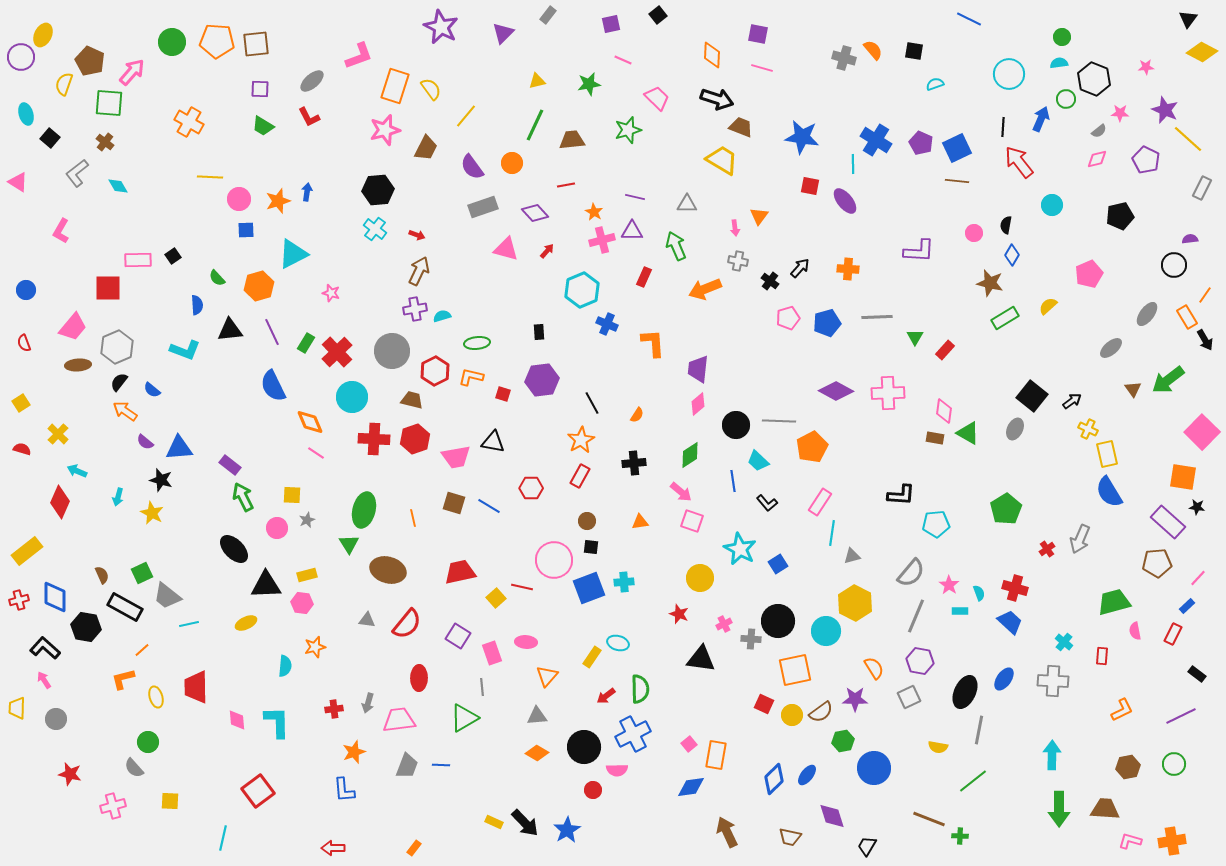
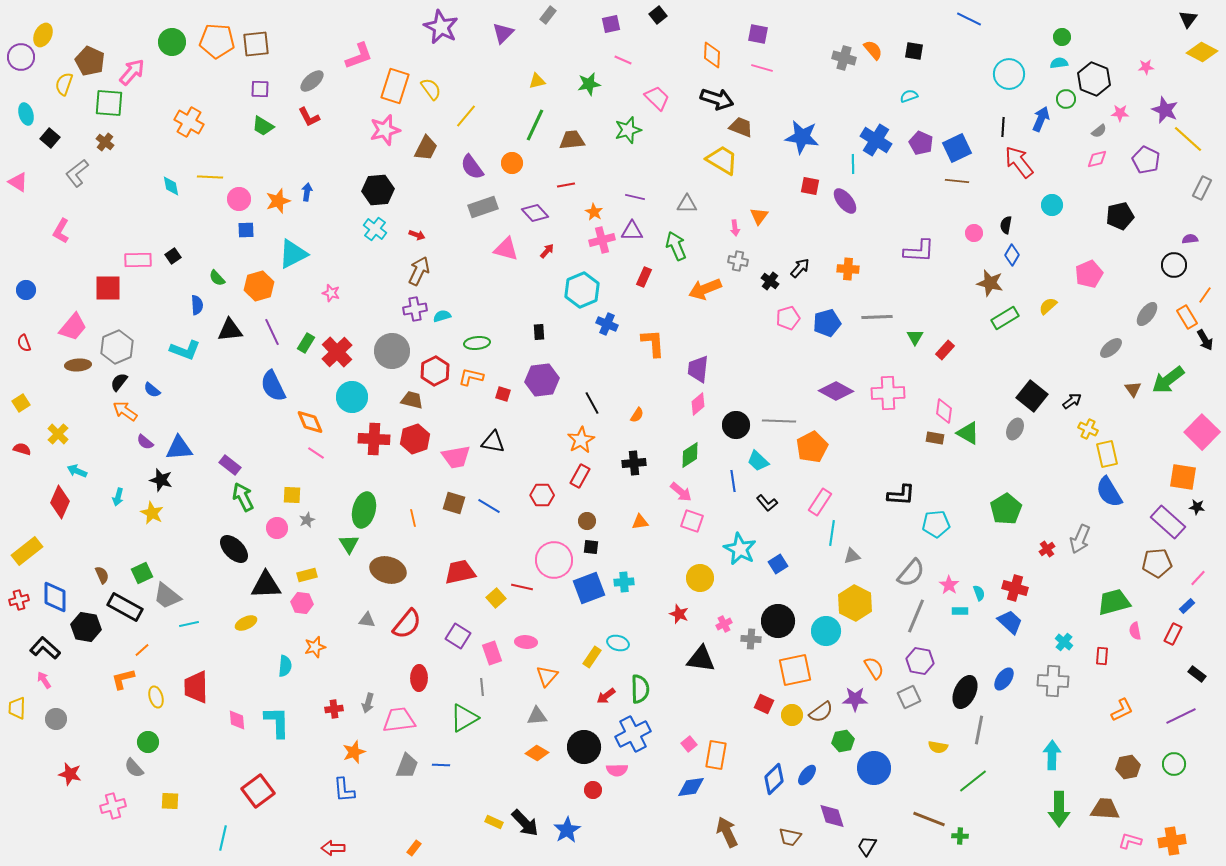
cyan semicircle at (935, 84): moved 26 px left, 12 px down
cyan diamond at (118, 186): moved 53 px right; rotated 20 degrees clockwise
red hexagon at (531, 488): moved 11 px right, 7 px down
